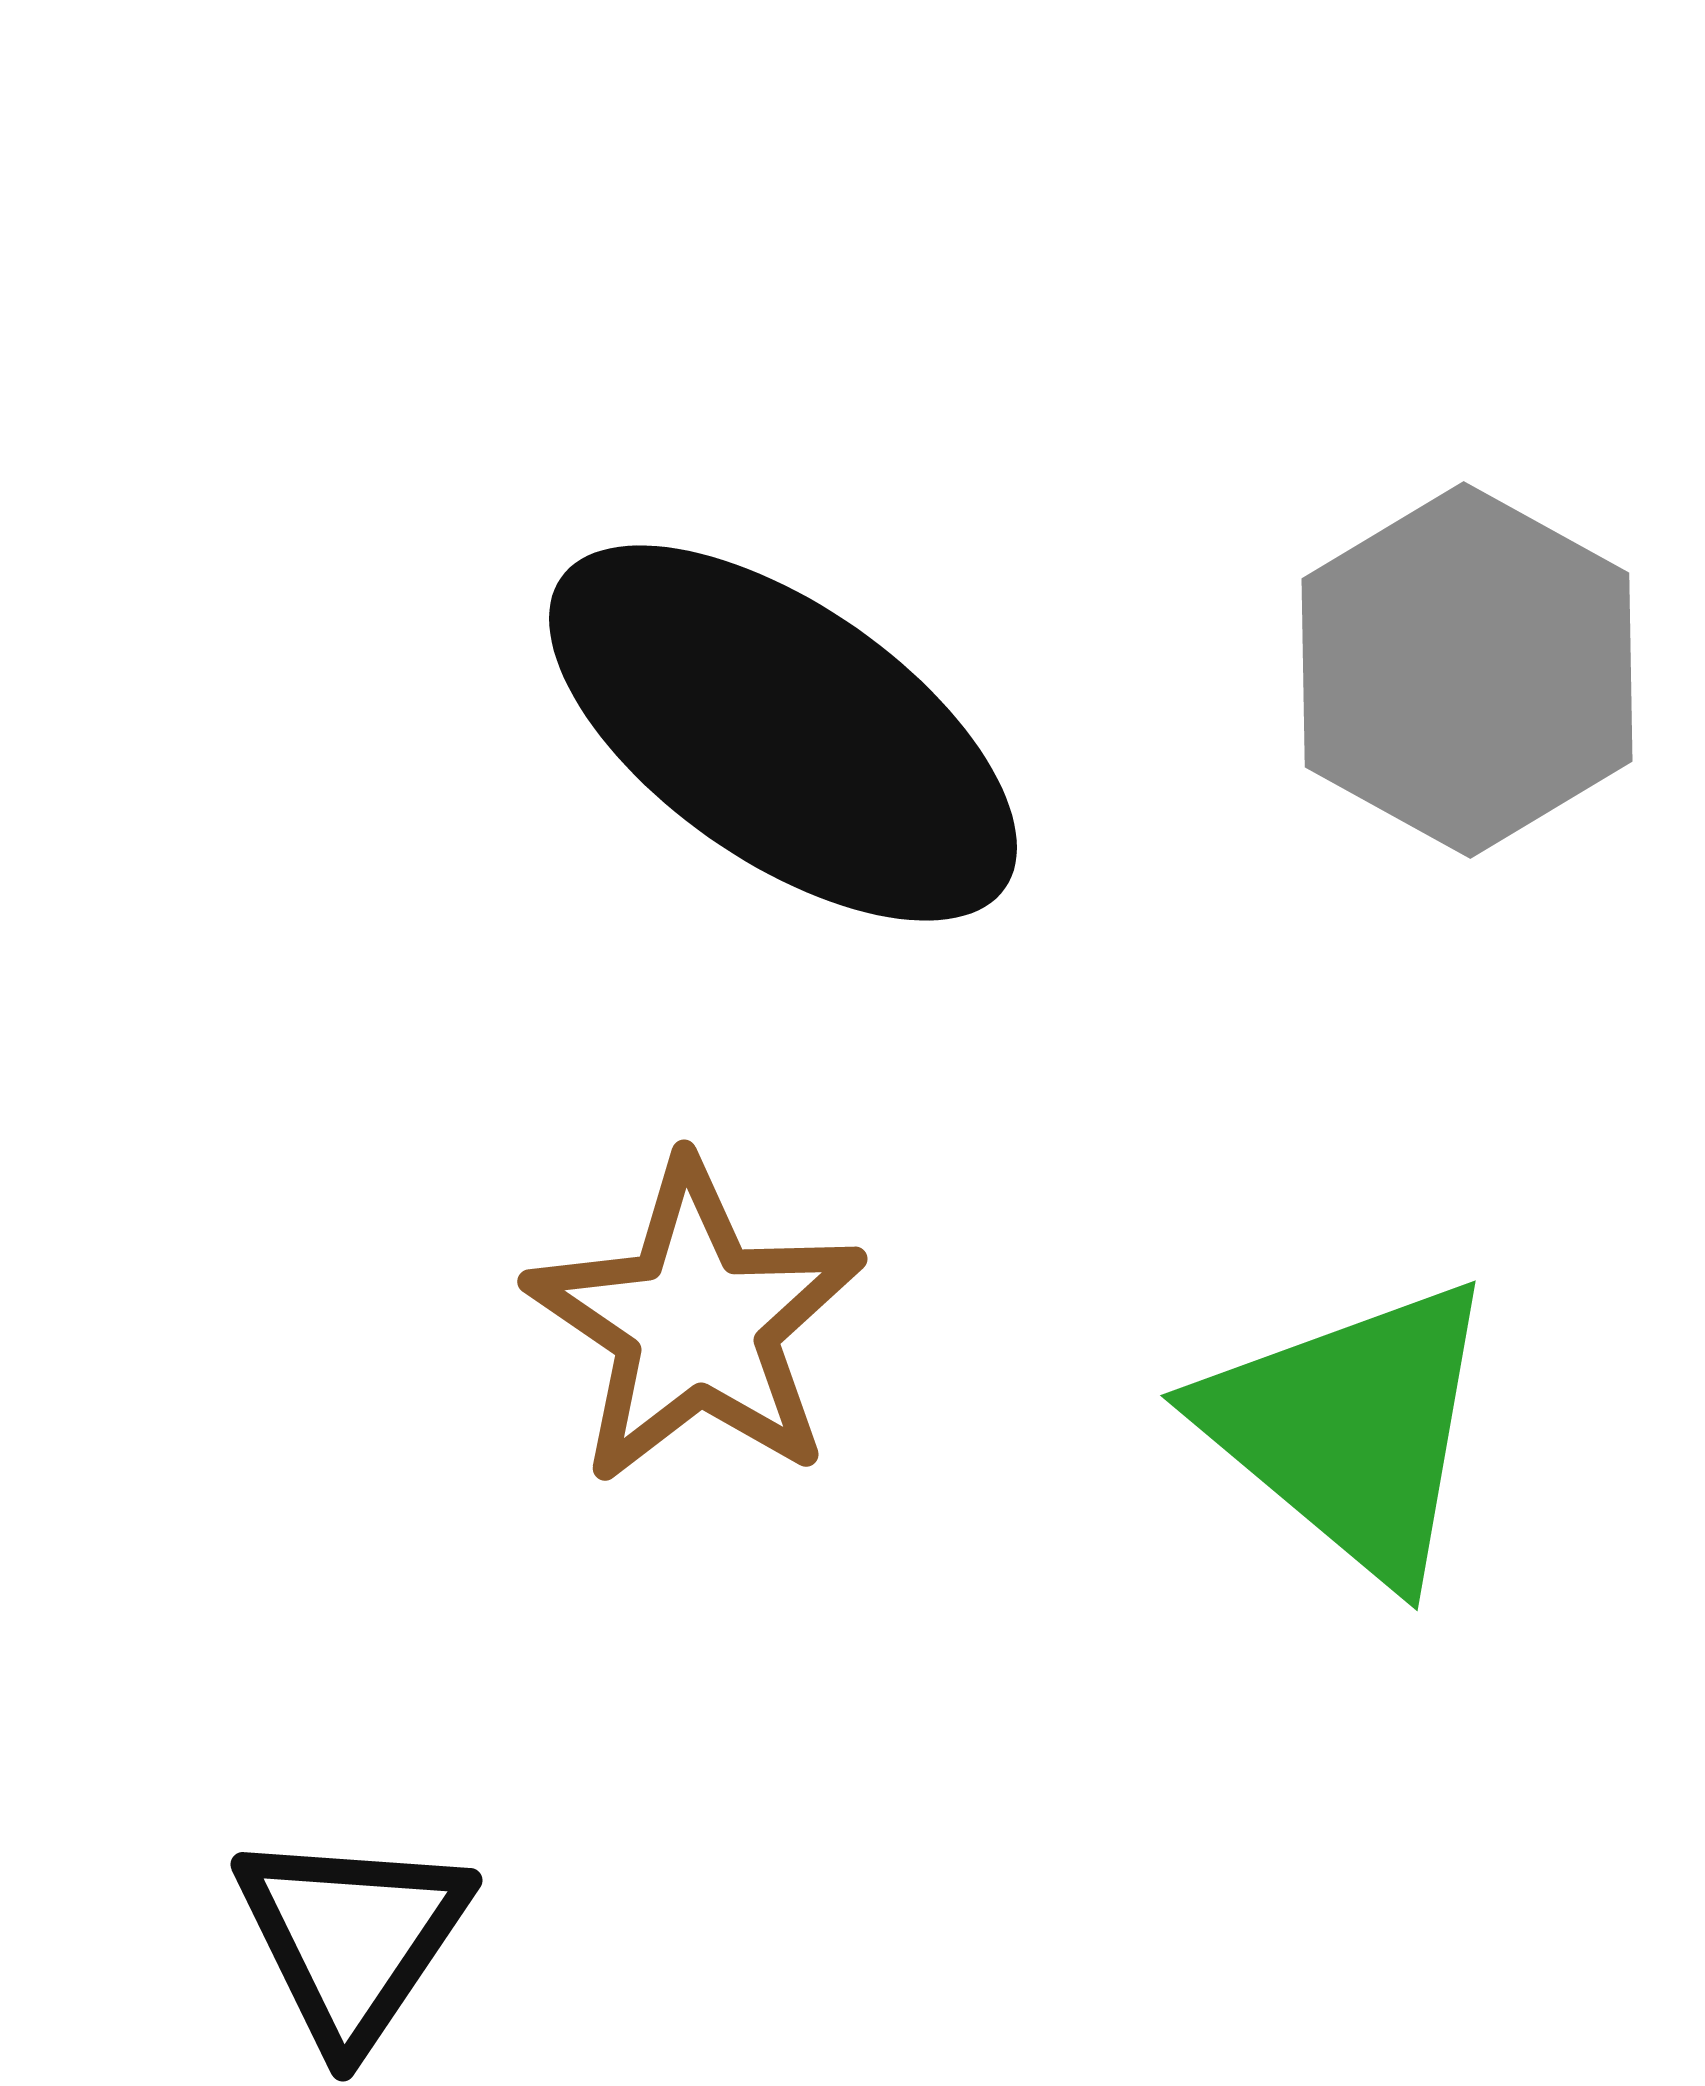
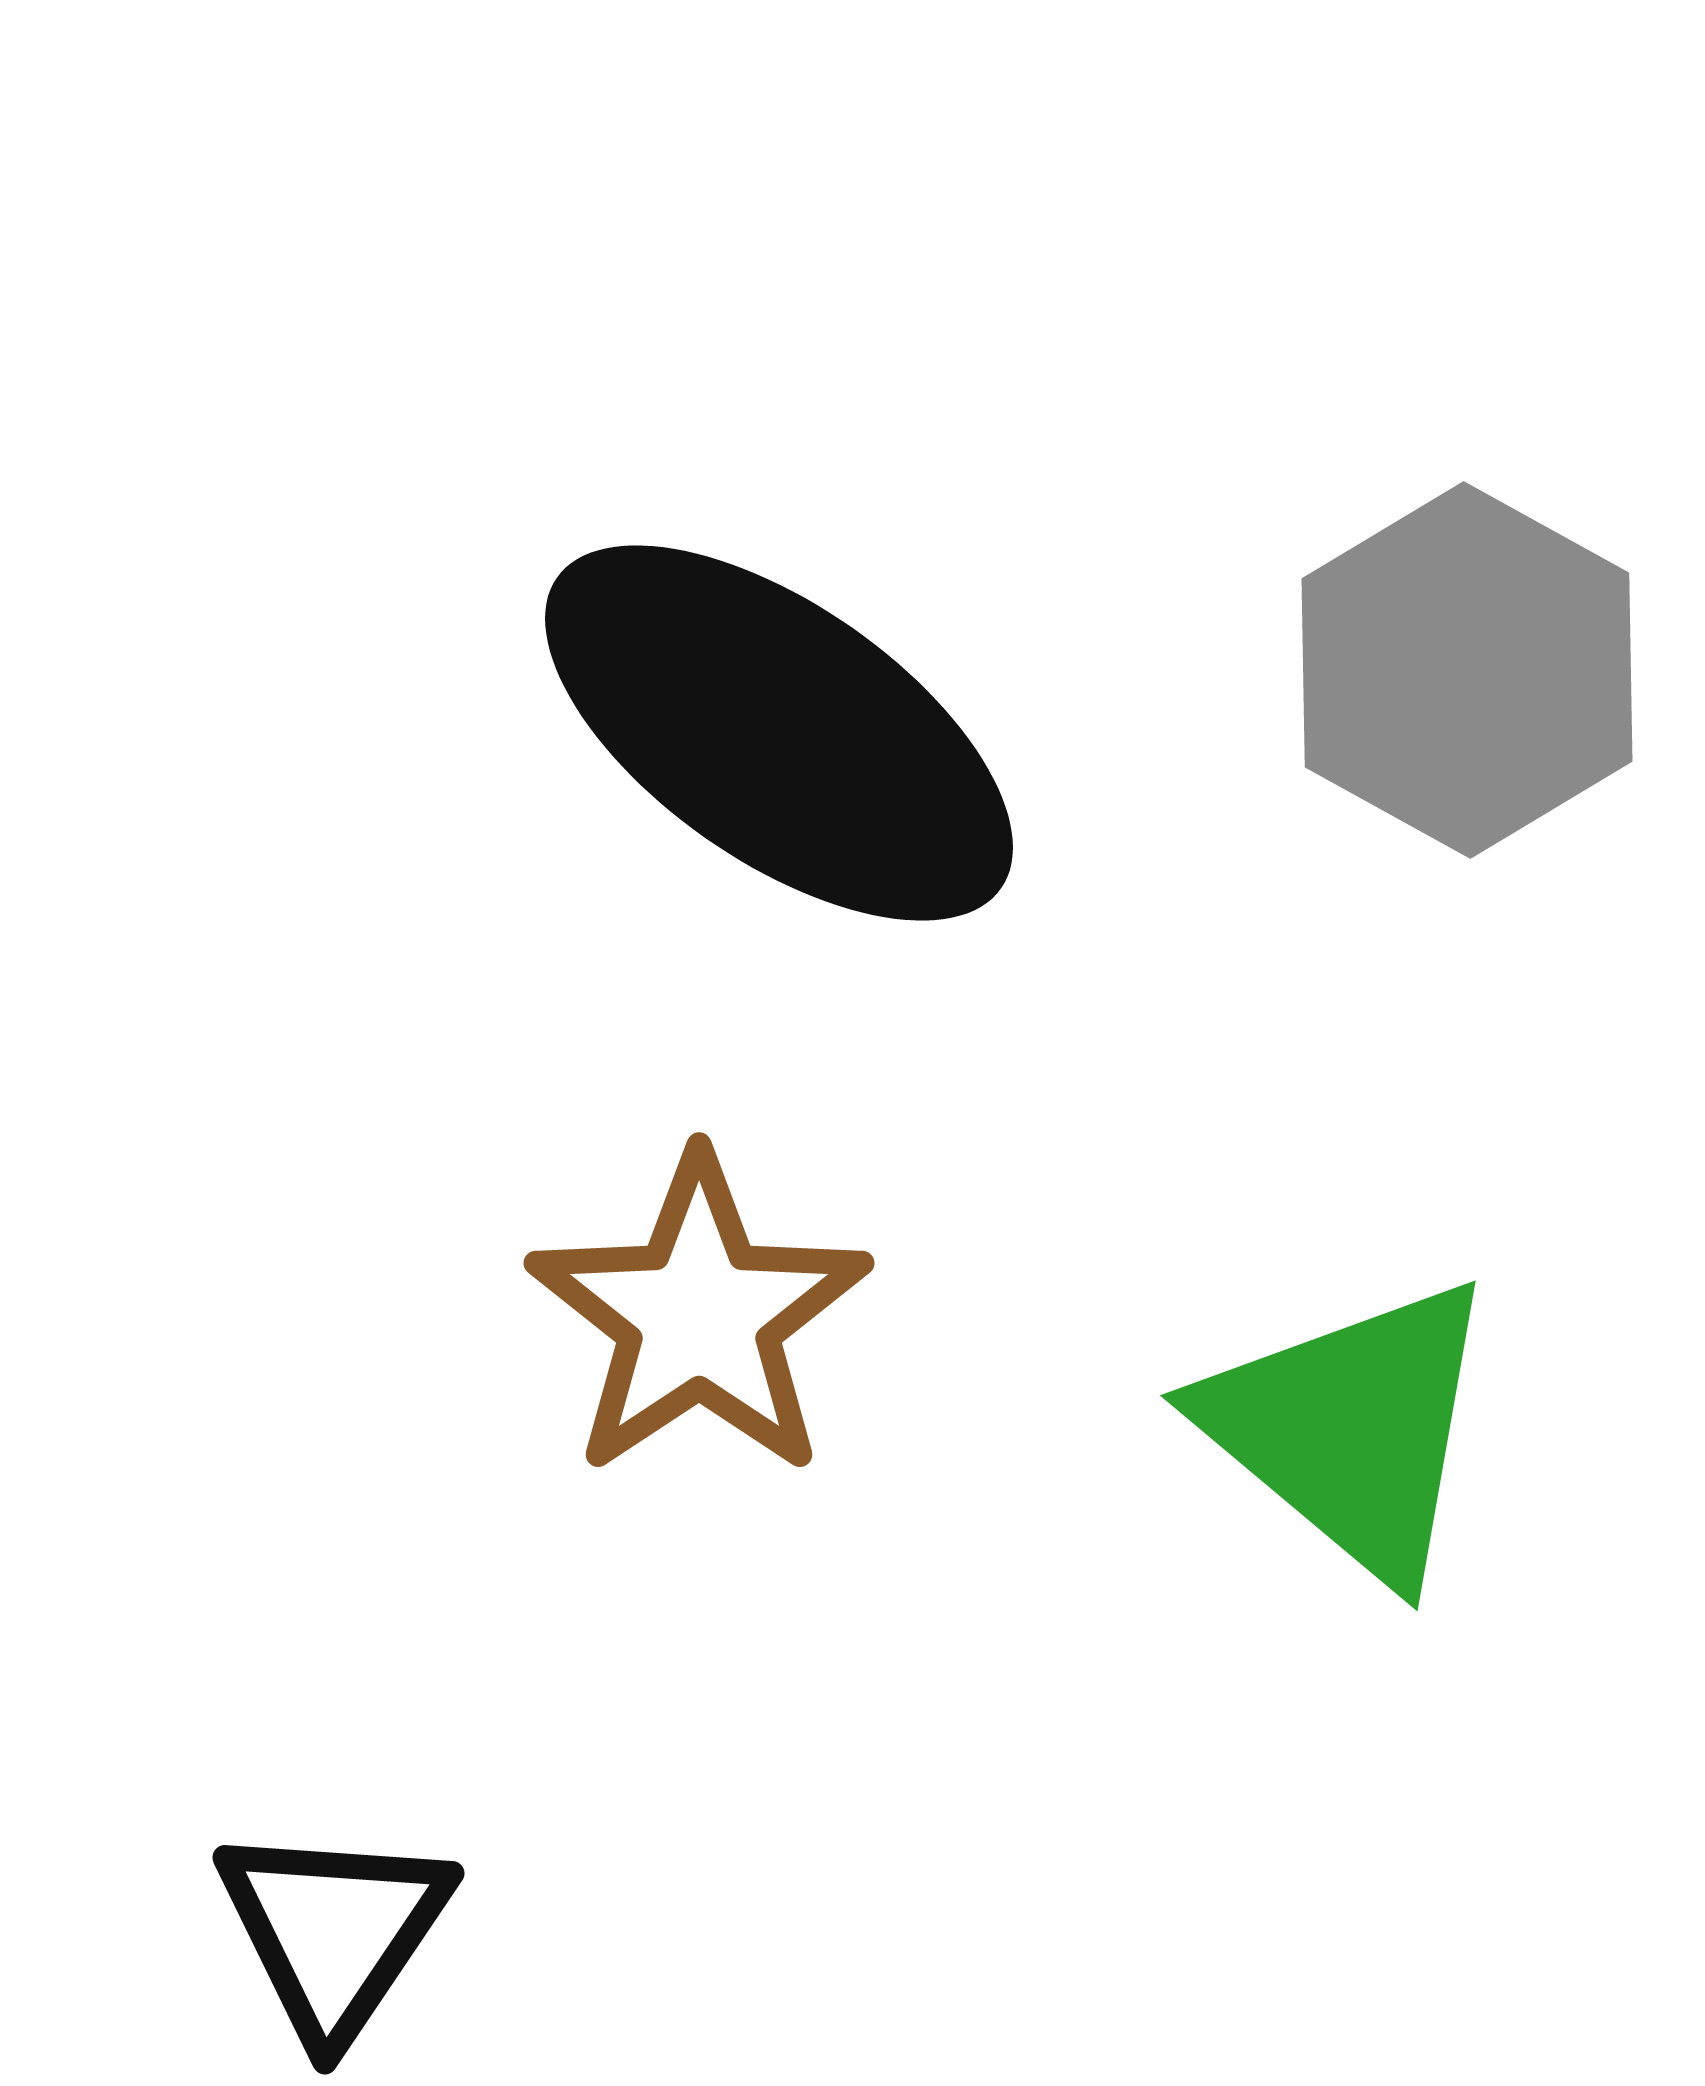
black ellipse: moved 4 px left
brown star: moved 3 px right, 7 px up; rotated 4 degrees clockwise
black triangle: moved 18 px left, 7 px up
